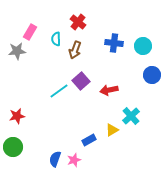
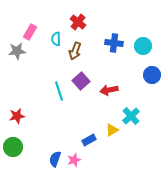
brown arrow: moved 1 px down
cyan line: rotated 72 degrees counterclockwise
